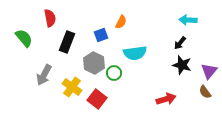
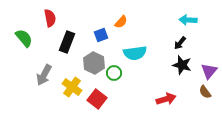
orange semicircle: rotated 16 degrees clockwise
